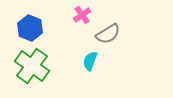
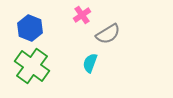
cyan semicircle: moved 2 px down
